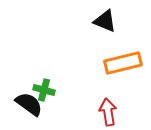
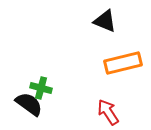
green cross: moved 3 px left, 2 px up
red arrow: rotated 24 degrees counterclockwise
